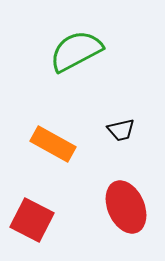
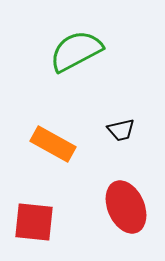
red square: moved 2 px right, 2 px down; rotated 21 degrees counterclockwise
